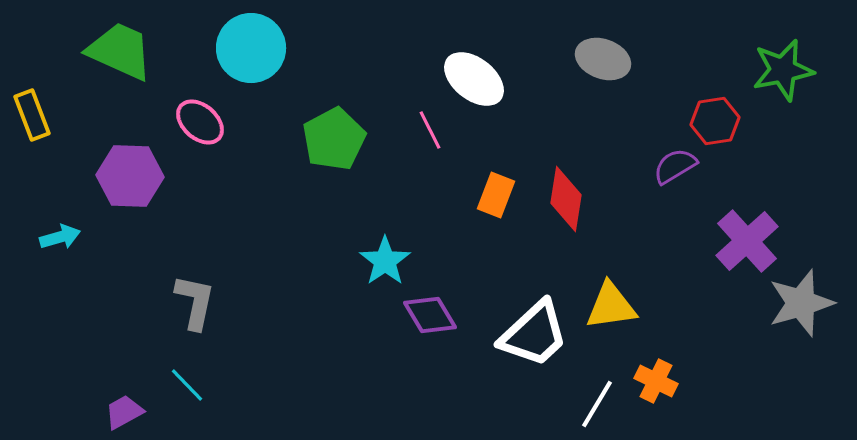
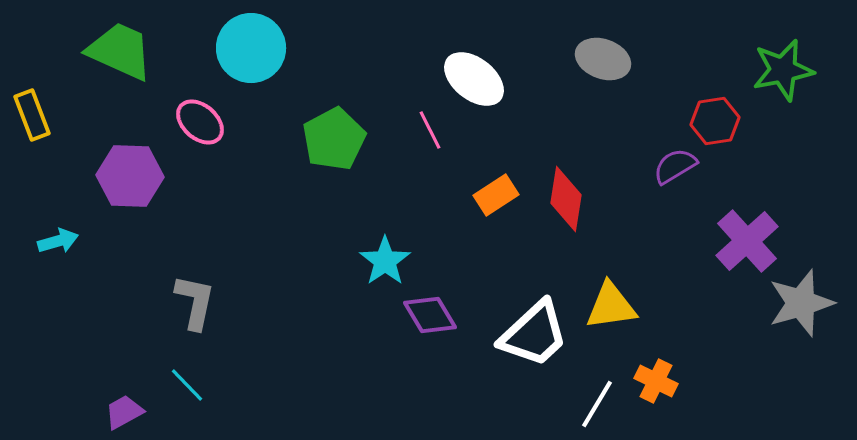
orange rectangle: rotated 36 degrees clockwise
cyan arrow: moved 2 px left, 4 px down
